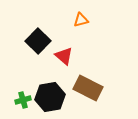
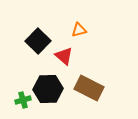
orange triangle: moved 2 px left, 10 px down
brown rectangle: moved 1 px right
black hexagon: moved 2 px left, 8 px up; rotated 8 degrees clockwise
